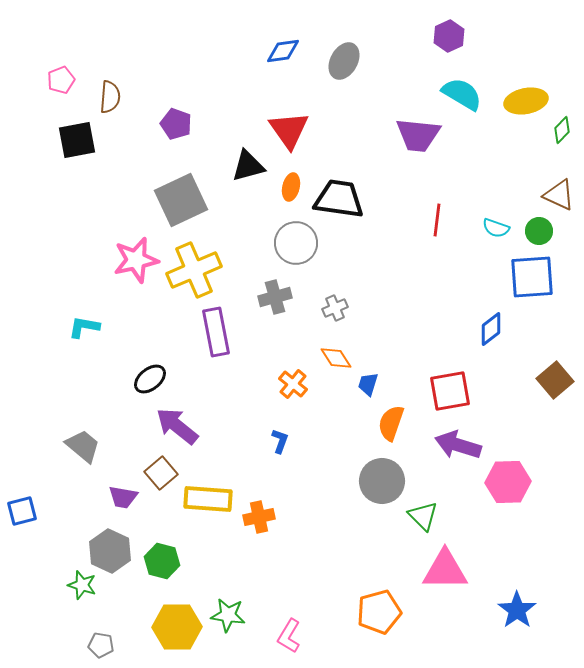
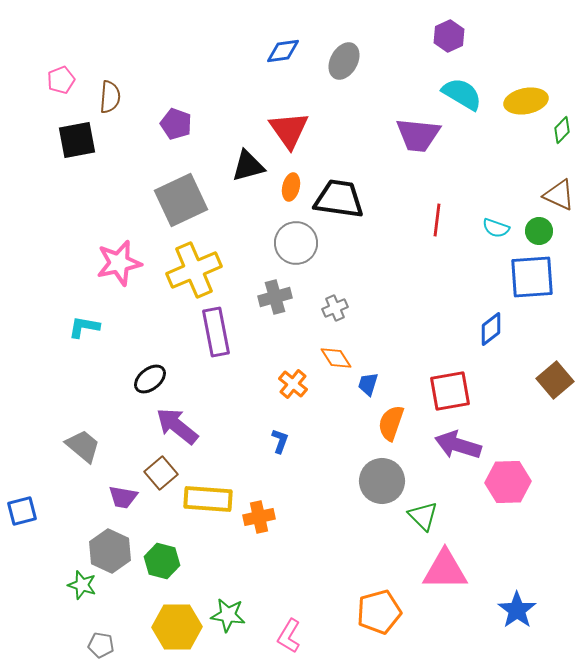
pink star at (136, 260): moved 17 px left, 3 px down
